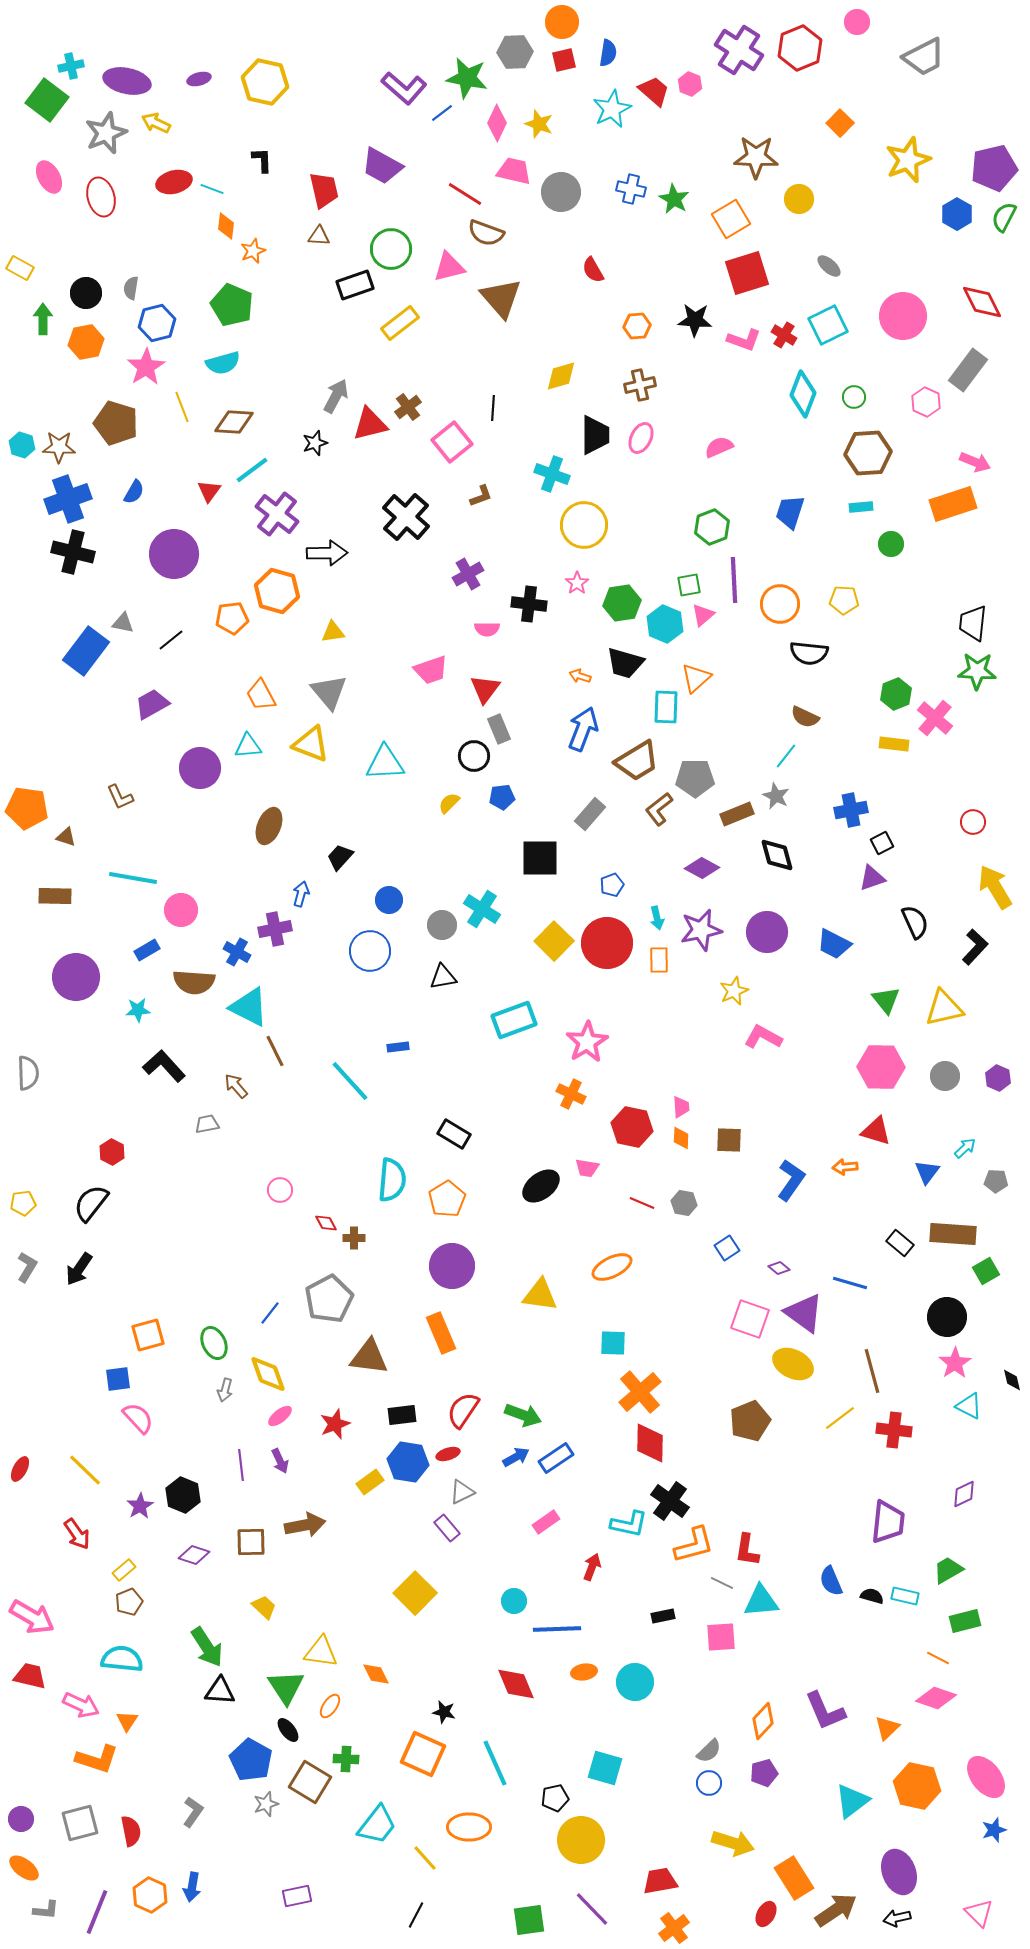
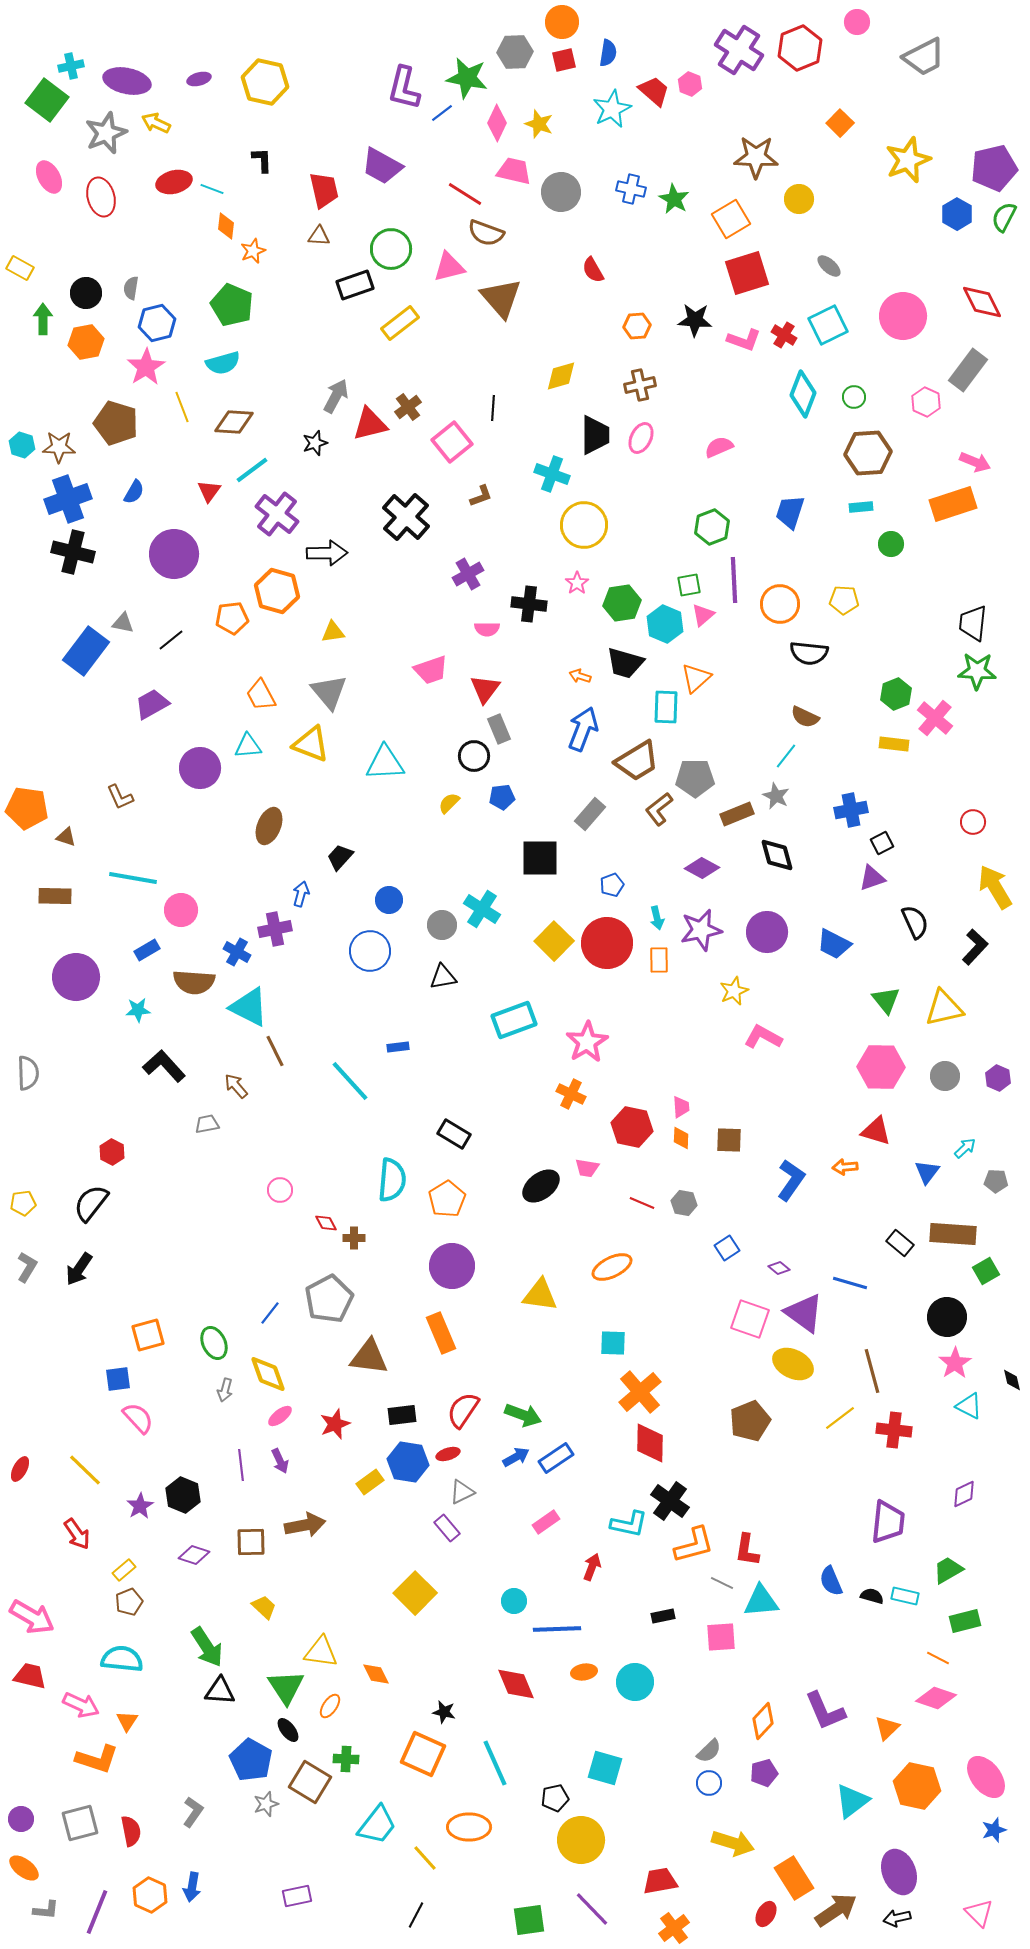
purple L-shape at (404, 88): rotated 63 degrees clockwise
